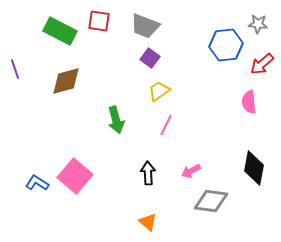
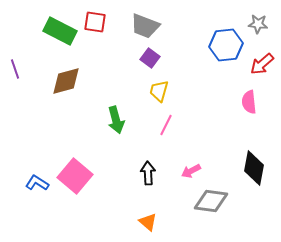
red square: moved 4 px left, 1 px down
yellow trapezoid: rotated 40 degrees counterclockwise
